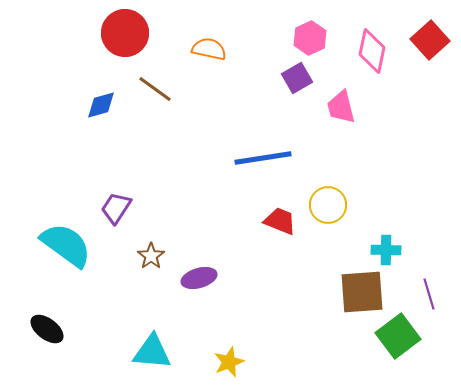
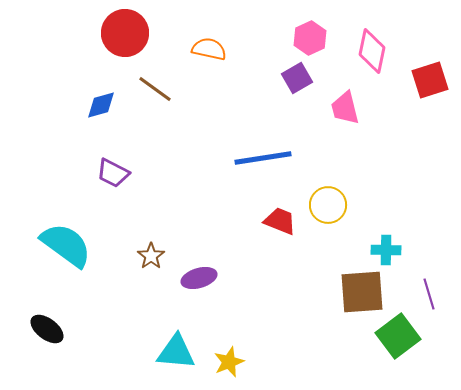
red square: moved 40 px down; rotated 24 degrees clockwise
pink trapezoid: moved 4 px right, 1 px down
purple trapezoid: moved 3 px left, 35 px up; rotated 96 degrees counterclockwise
cyan triangle: moved 24 px right
